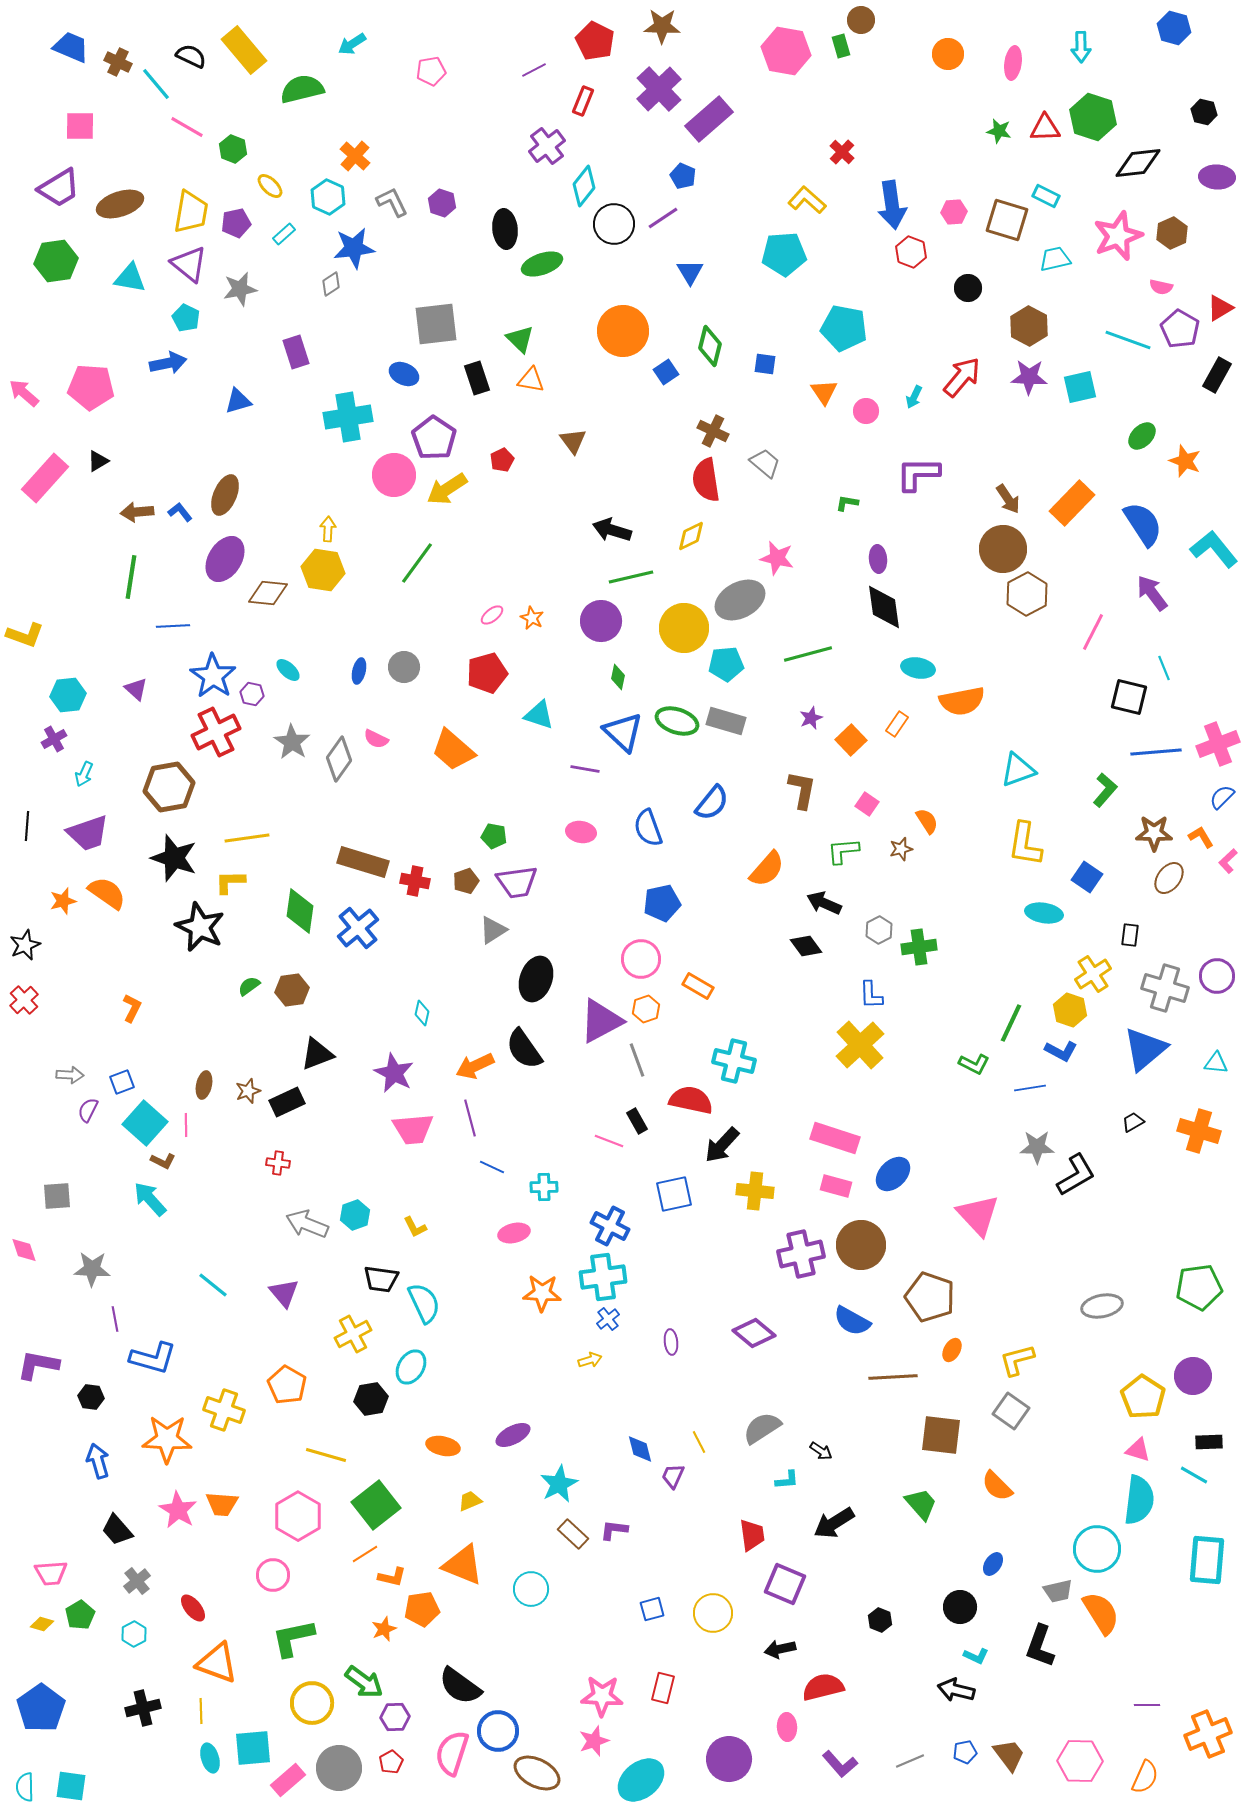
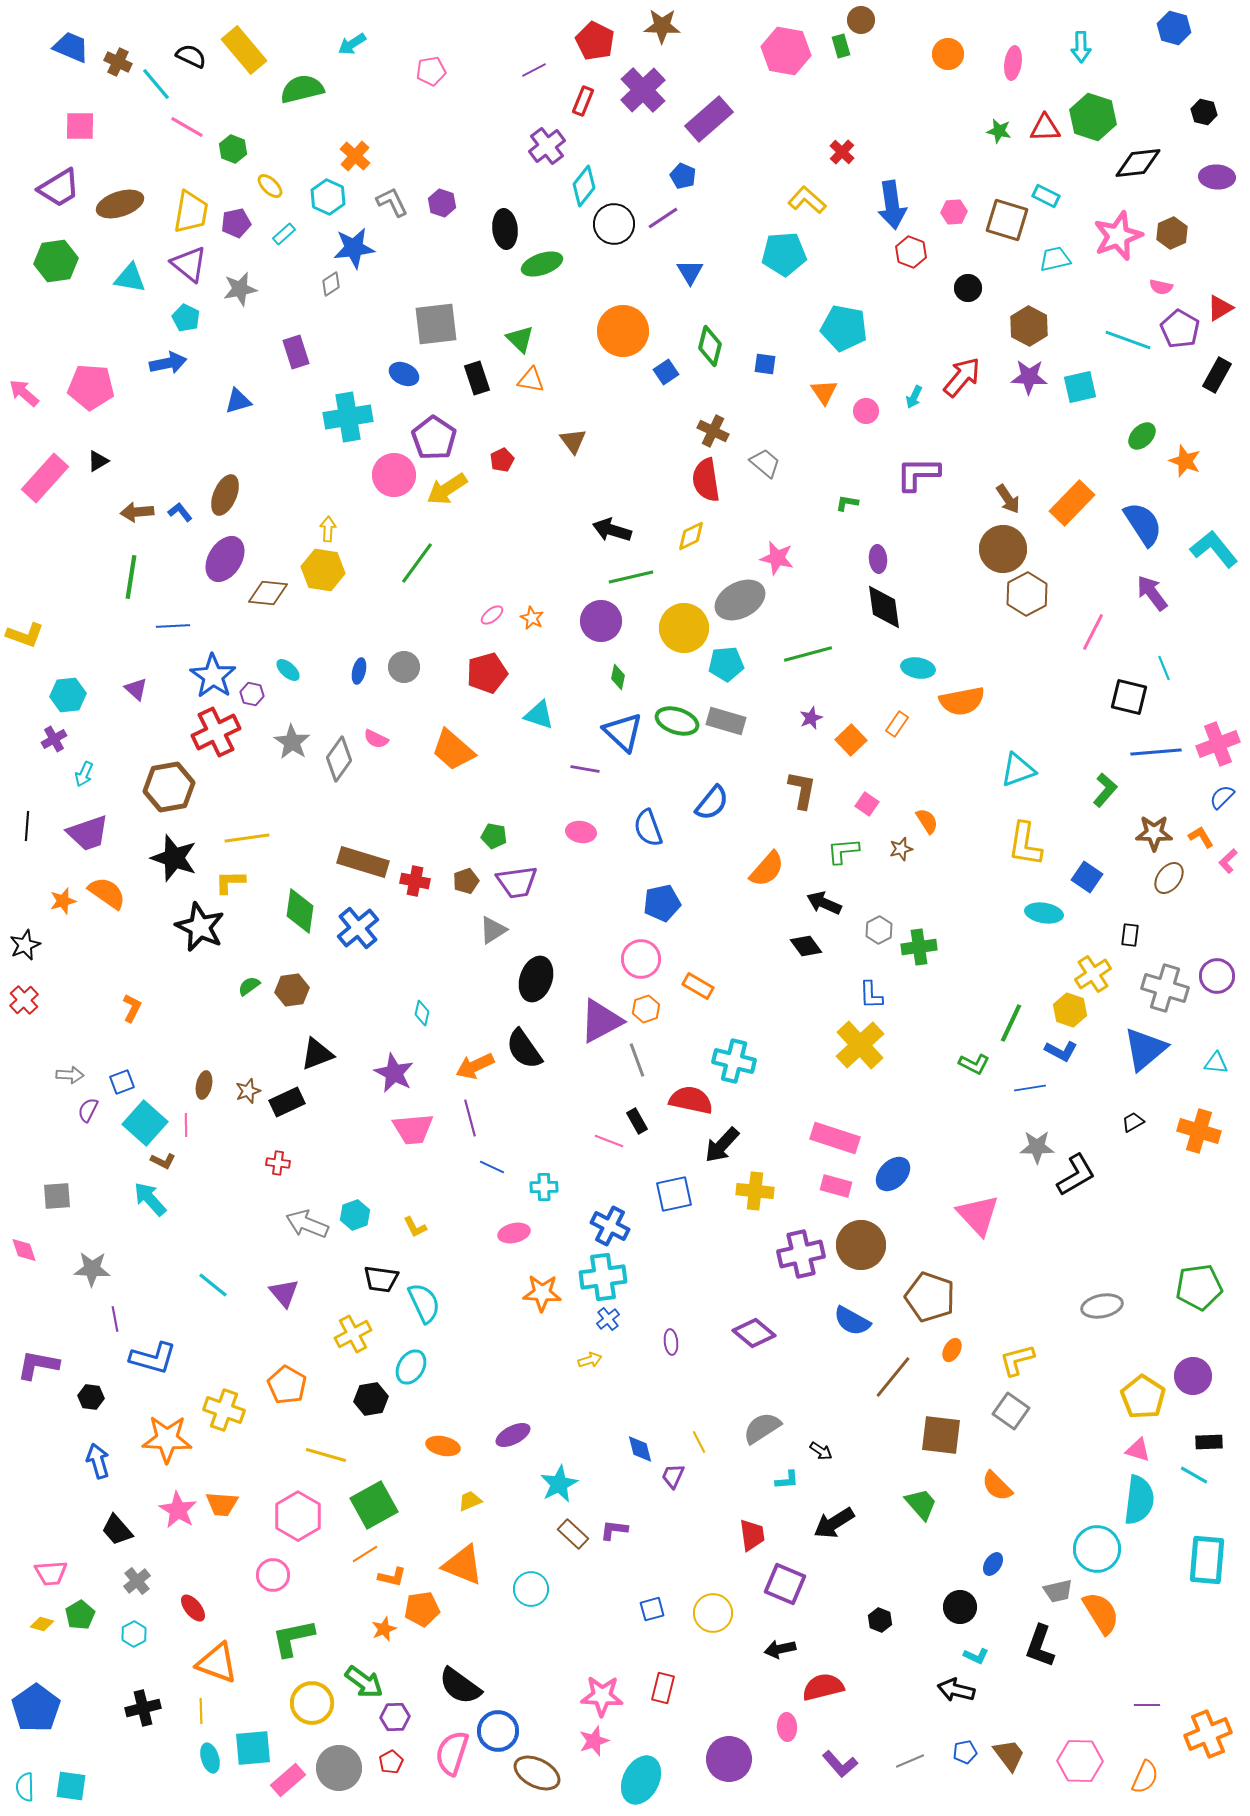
purple cross at (659, 89): moved 16 px left, 1 px down
brown line at (893, 1377): rotated 48 degrees counterclockwise
green square at (376, 1505): moved 2 px left; rotated 9 degrees clockwise
blue pentagon at (41, 1708): moved 5 px left
cyan ellipse at (641, 1780): rotated 24 degrees counterclockwise
